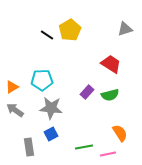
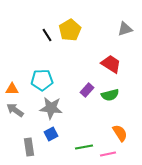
black line: rotated 24 degrees clockwise
orange triangle: moved 2 px down; rotated 32 degrees clockwise
purple rectangle: moved 2 px up
